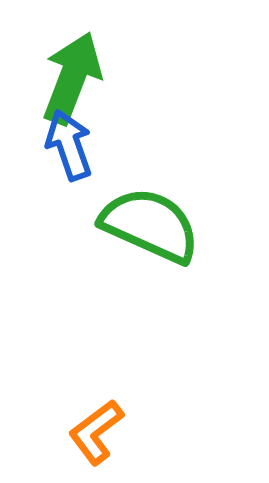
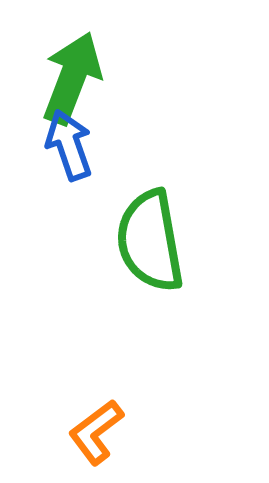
green semicircle: moved 16 px down; rotated 124 degrees counterclockwise
